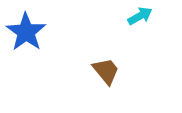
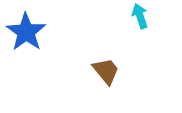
cyan arrow: rotated 80 degrees counterclockwise
